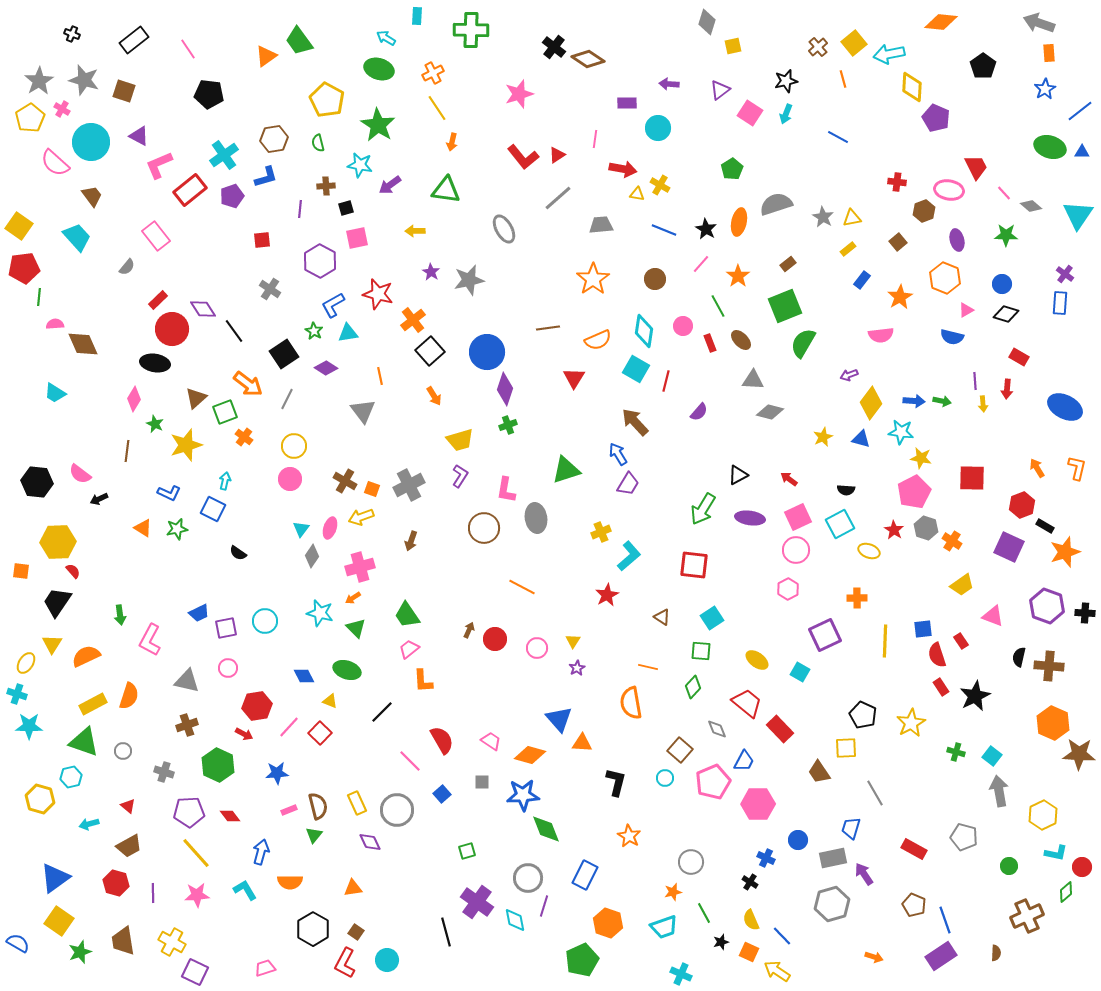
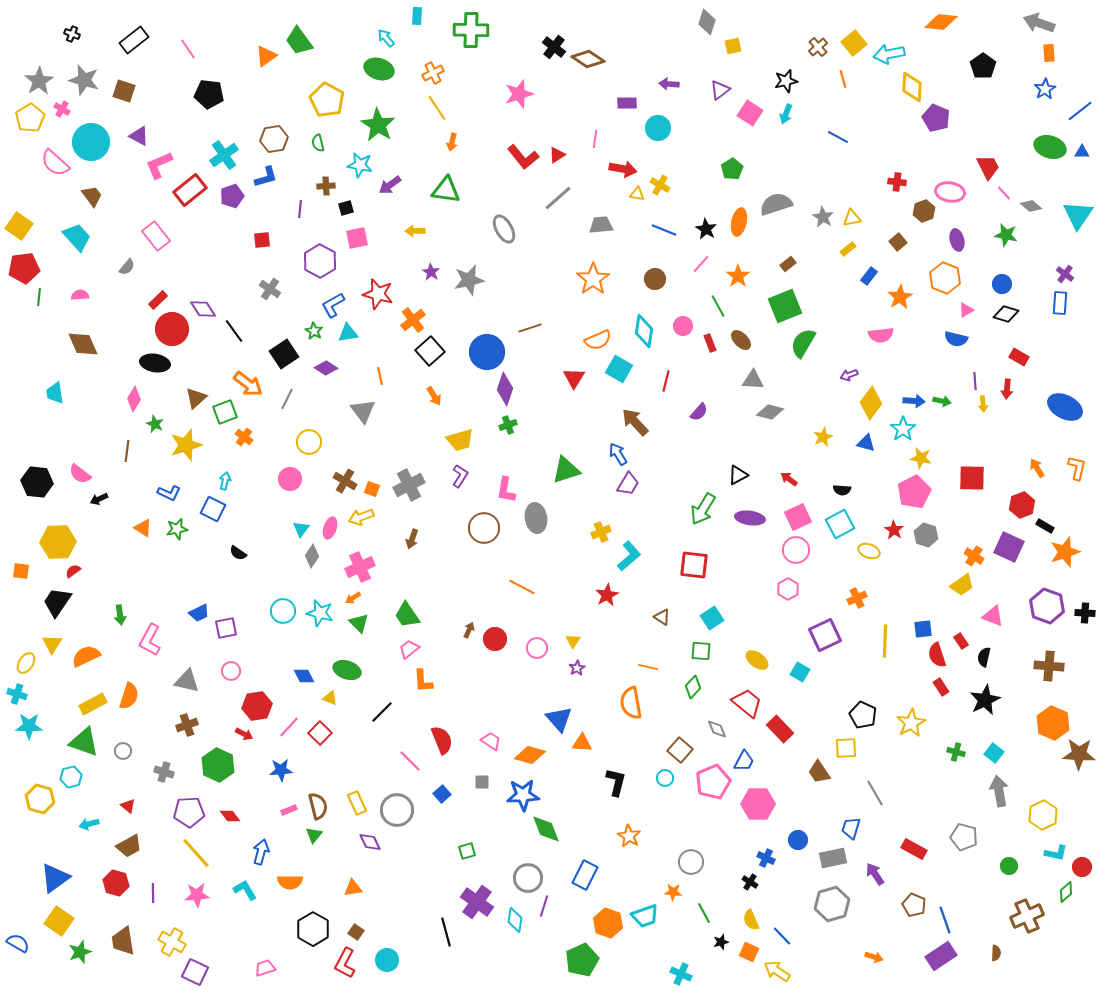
cyan arrow at (386, 38): rotated 18 degrees clockwise
red trapezoid at (976, 167): moved 12 px right
pink ellipse at (949, 190): moved 1 px right, 2 px down
green star at (1006, 235): rotated 10 degrees clockwise
blue rectangle at (862, 280): moved 7 px right, 4 px up
pink semicircle at (55, 324): moved 25 px right, 29 px up
brown line at (548, 328): moved 18 px left; rotated 10 degrees counterclockwise
blue semicircle at (952, 337): moved 4 px right, 2 px down
cyan square at (636, 369): moved 17 px left
cyan trapezoid at (55, 393): rotated 50 degrees clockwise
cyan star at (901, 432): moved 2 px right, 3 px up; rotated 30 degrees clockwise
blue triangle at (861, 439): moved 5 px right, 4 px down
yellow circle at (294, 446): moved 15 px right, 4 px up
black semicircle at (846, 490): moved 4 px left
gray hexagon at (926, 528): moved 7 px down
brown arrow at (411, 541): moved 1 px right, 2 px up
orange cross at (952, 541): moved 22 px right, 15 px down
pink cross at (360, 567): rotated 8 degrees counterclockwise
red semicircle at (73, 571): rotated 84 degrees counterclockwise
orange cross at (857, 598): rotated 24 degrees counterclockwise
cyan circle at (265, 621): moved 18 px right, 10 px up
green triangle at (356, 628): moved 3 px right, 5 px up
black semicircle at (1019, 657): moved 35 px left
pink circle at (228, 668): moved 3 px right, 3 px down
black star at (975, 696): moved 10 px right, 4 px down
yellow triangle at (330, 701): moved 3 px up
red semicircle at (442, 740): rotated 8 degrees clockwise
cyan square at (992, 756): moved 2 px right, 3 px up
blue star at (277, 773): moved 4 px right, 3 px up
purple arrow at (864, 874): moved 11 px right
orange star at (673, 892): rotated 18 degrees clockwise
cyan diamond at (515, 920): rotated 20 degrees clockwise
cyan trapezoid at (664, 927): moved 19 px left, 11 px up
